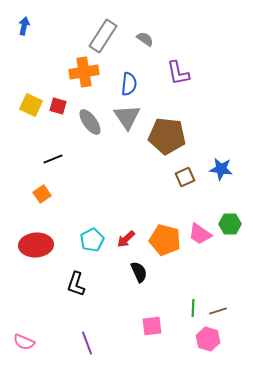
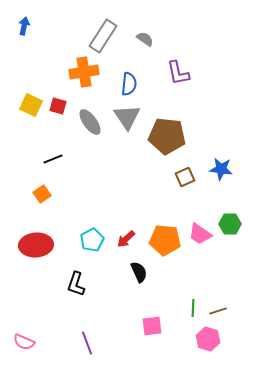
orange pentagon: rotated 8 degrees counterclockwise
